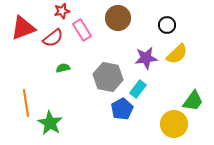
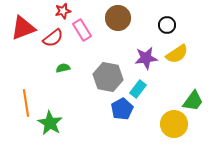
red star: moved 1 px right
yellow semicircle: rotated 10 degrees clockwise
